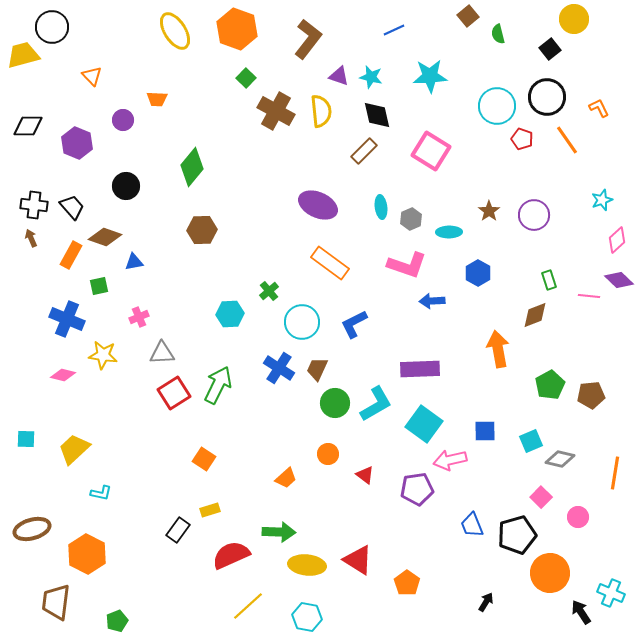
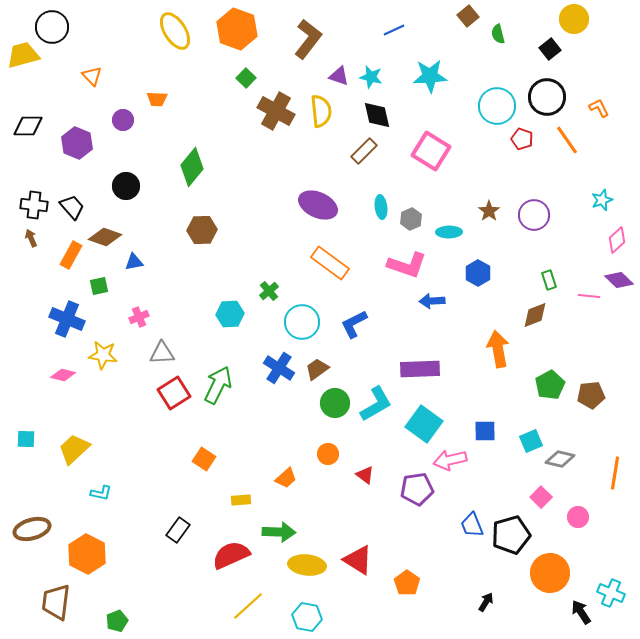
brown trapezoid at (317, 369): rotated 30 degrees clockwise
yellow rectangle at (210, 510): moved 31 px right, 10 px up; rotated 12 degrees clockwise
black pentagon at (517, 535): moved 6 px left
